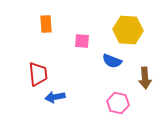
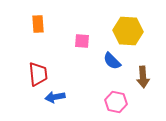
orange rectangle: moved 8 px left
yellow hexagon: moved 1 px down
blue semicircle: rotated 24 degrees clockwise
brown arrow: moved 2 px left, 1 px up
pink hexagon: moved 2 px left, 1 px up
